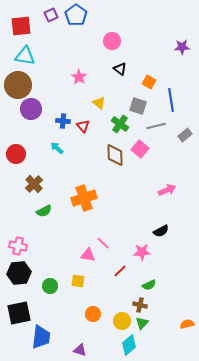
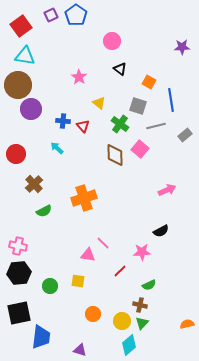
red square at (21, 26): rotated 30 degrees counterclockwise
